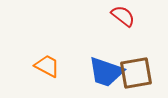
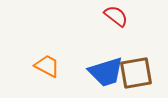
red semicircle: moved 7 px left
blue trapezoid: rotated 36 degrees counterclockwise
